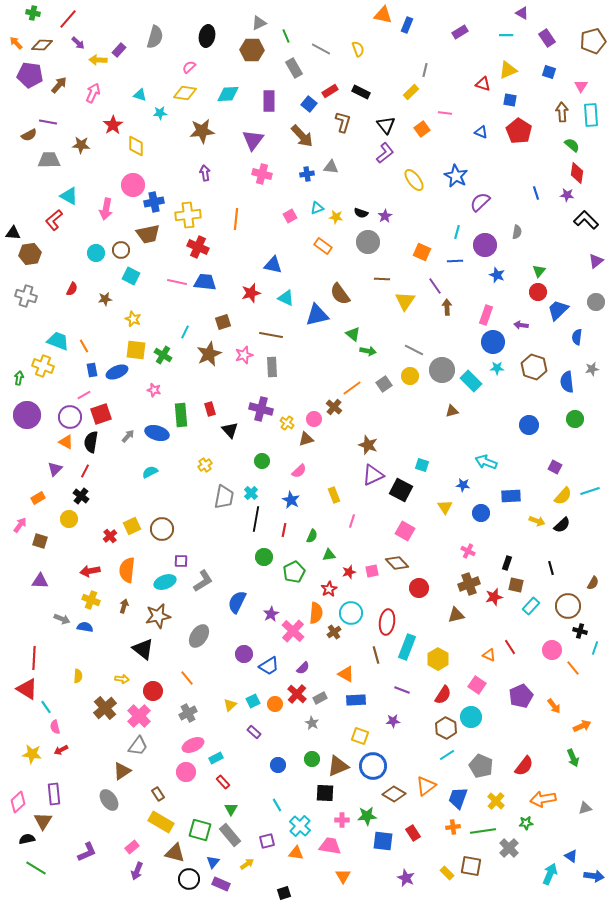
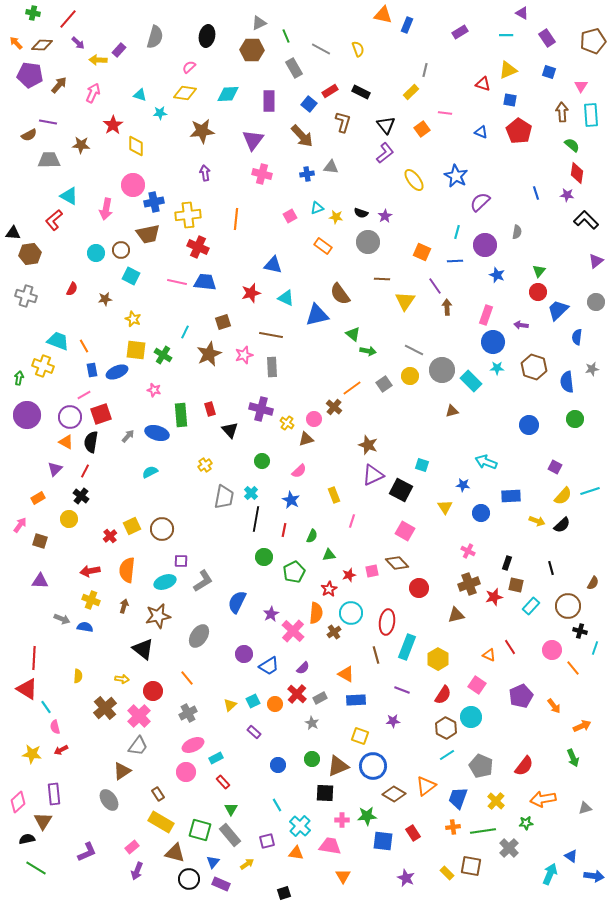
red star at (349, 572): moved 3 px down
